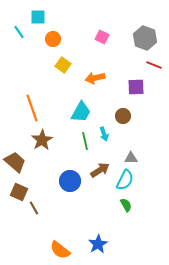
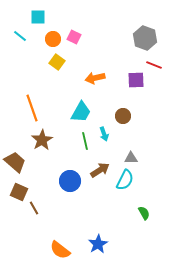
cyan line: moved 1 px right, 4 px down; rotated 16 degrees counterclockwise
pink square: moved 28 px left
yellow square: moved 6 px left, 3 px up
purple square: moved 7 px up
green semicircle: moved 18 px right, 8 px down
